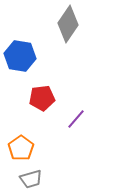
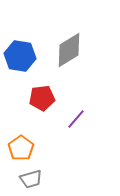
gray diamond: moved 1 px right, 26 px down; rotated 24 degrees clockwise
